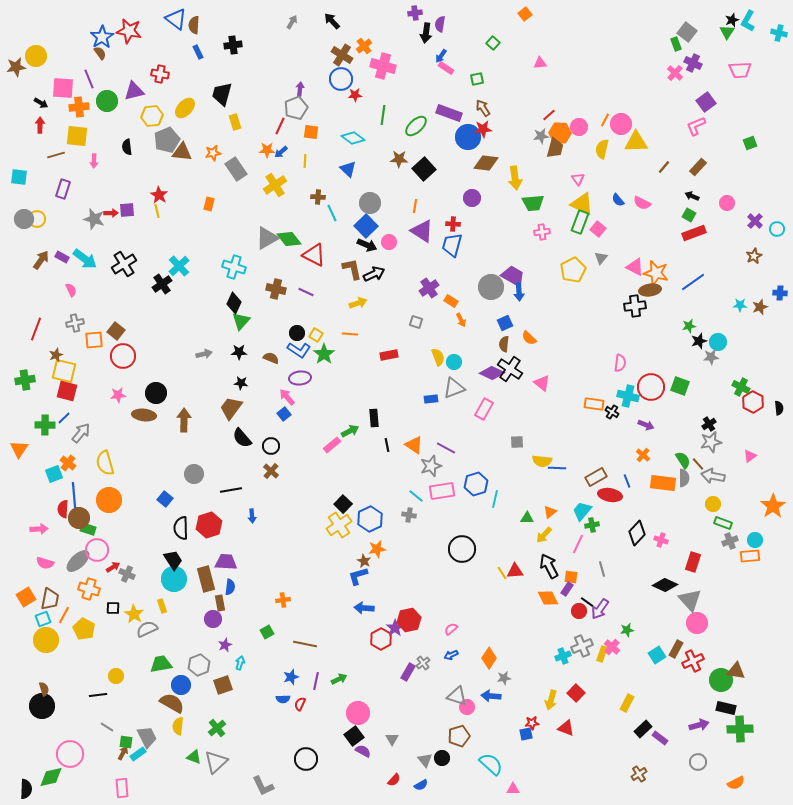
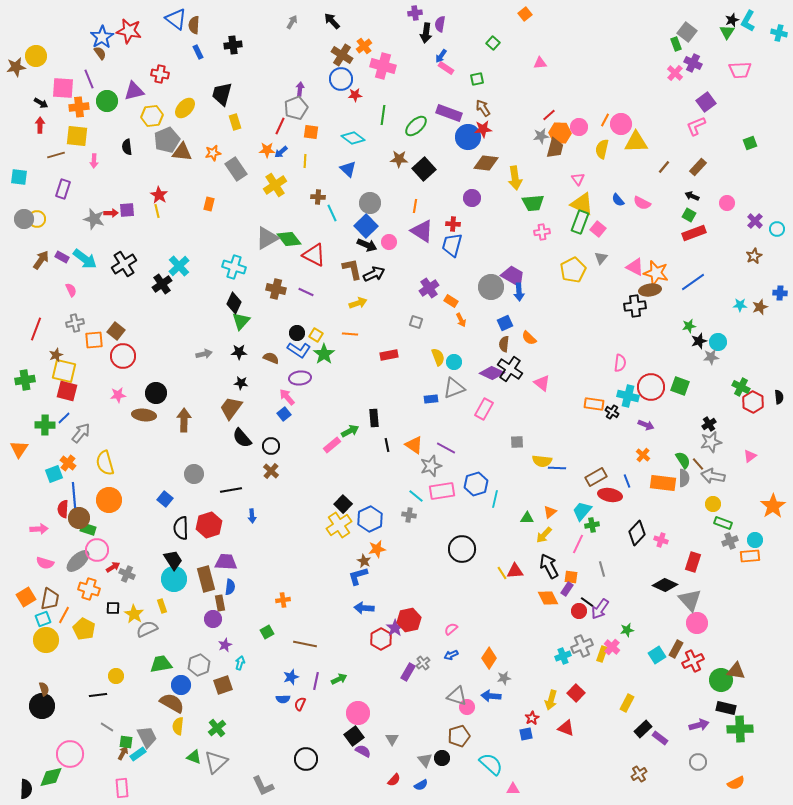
black semicircle at (779, 408): moved 11 px up
red star at (532, 723): moved 5 px up; rotated 24 degrees counterclockwise
